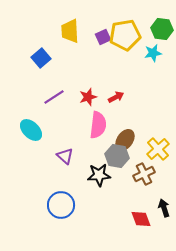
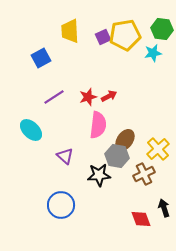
blue square: rotated 12 degrees clockwise
red arrow: moved 7 px left, 1 px up
